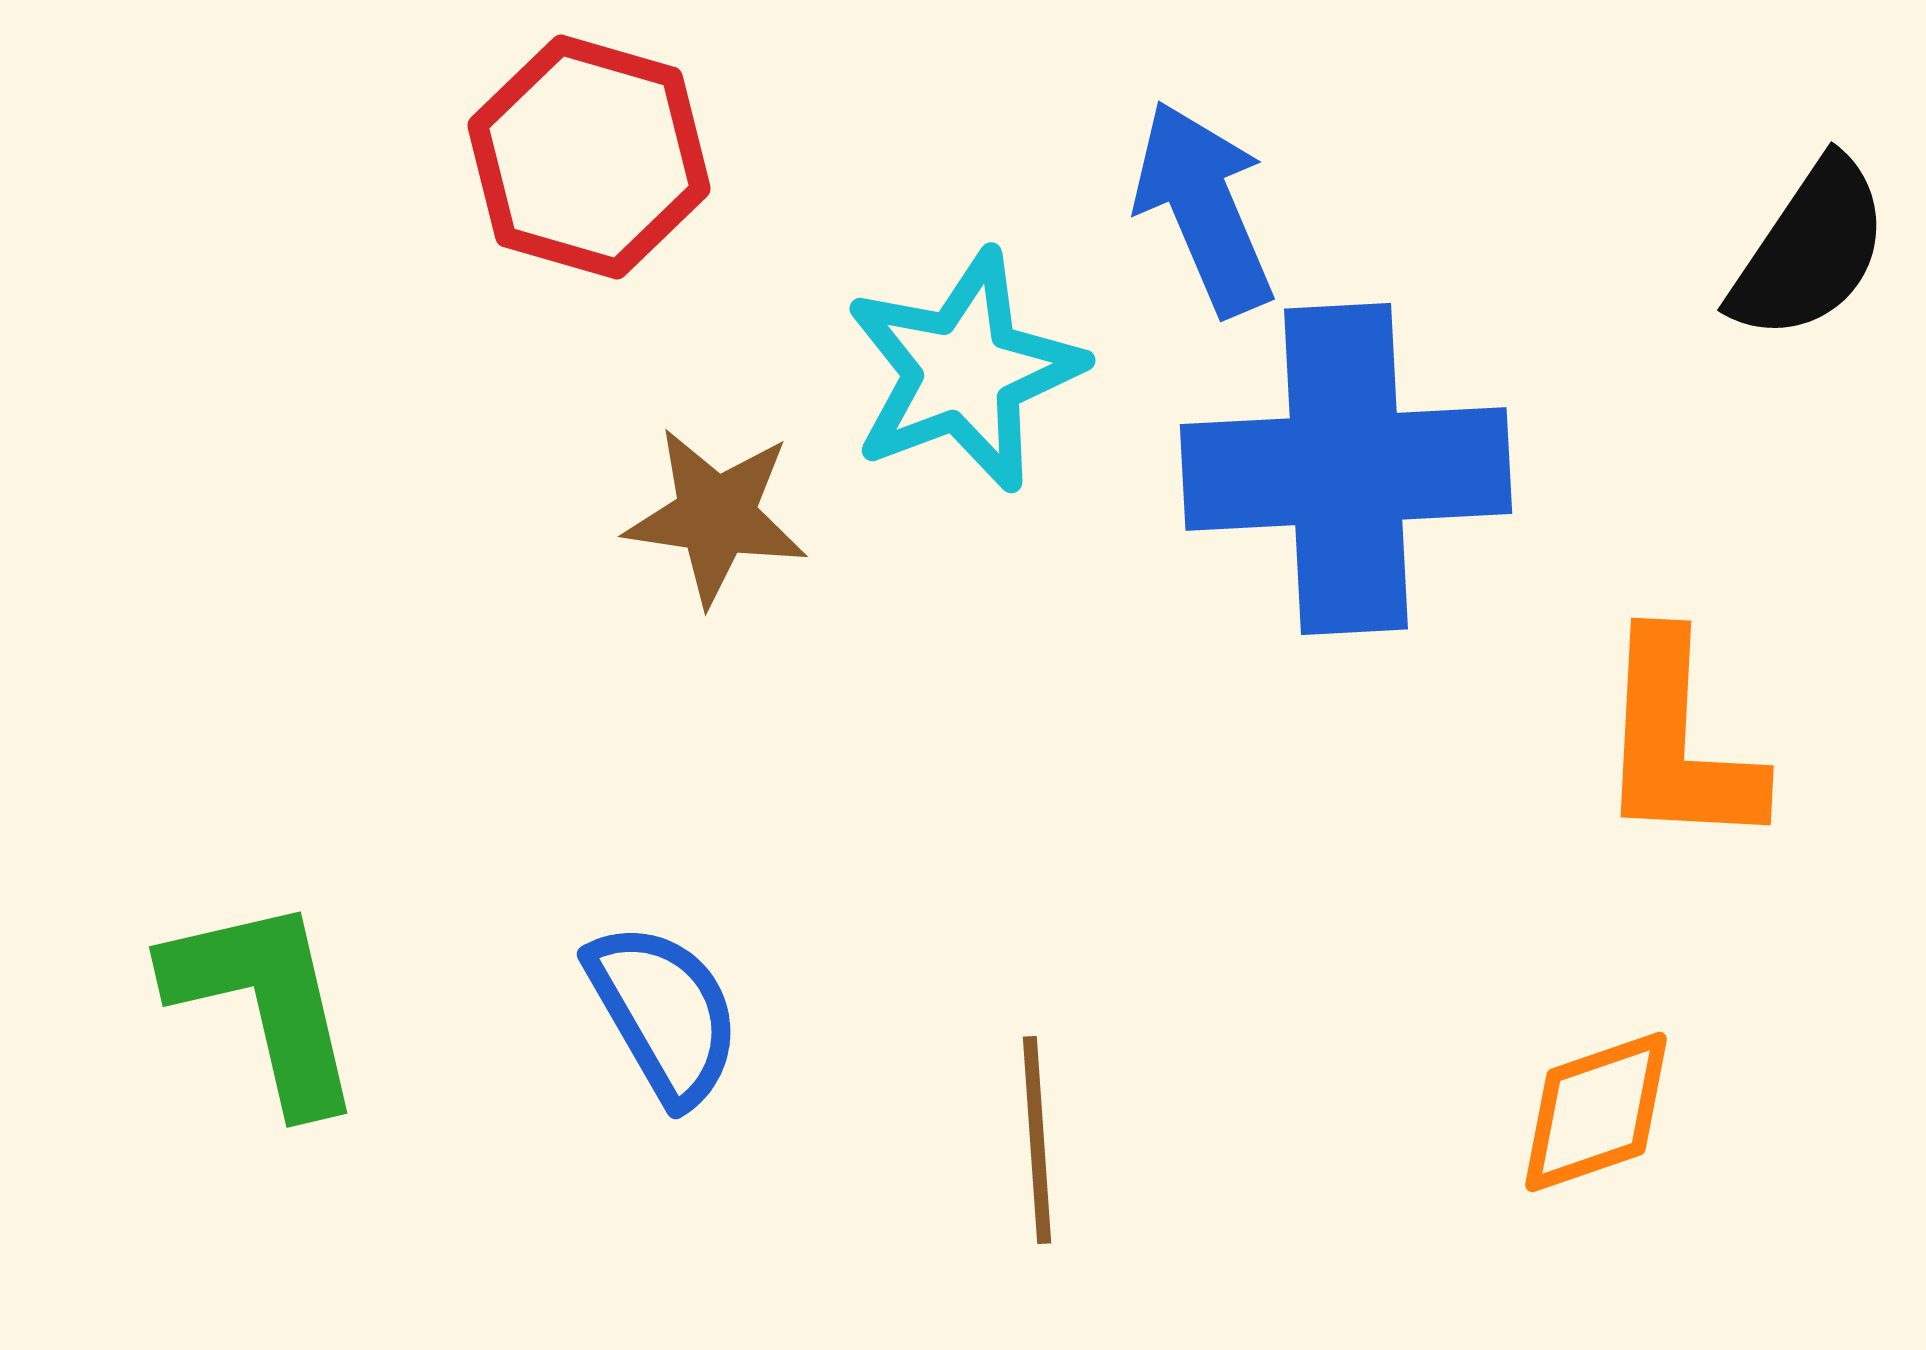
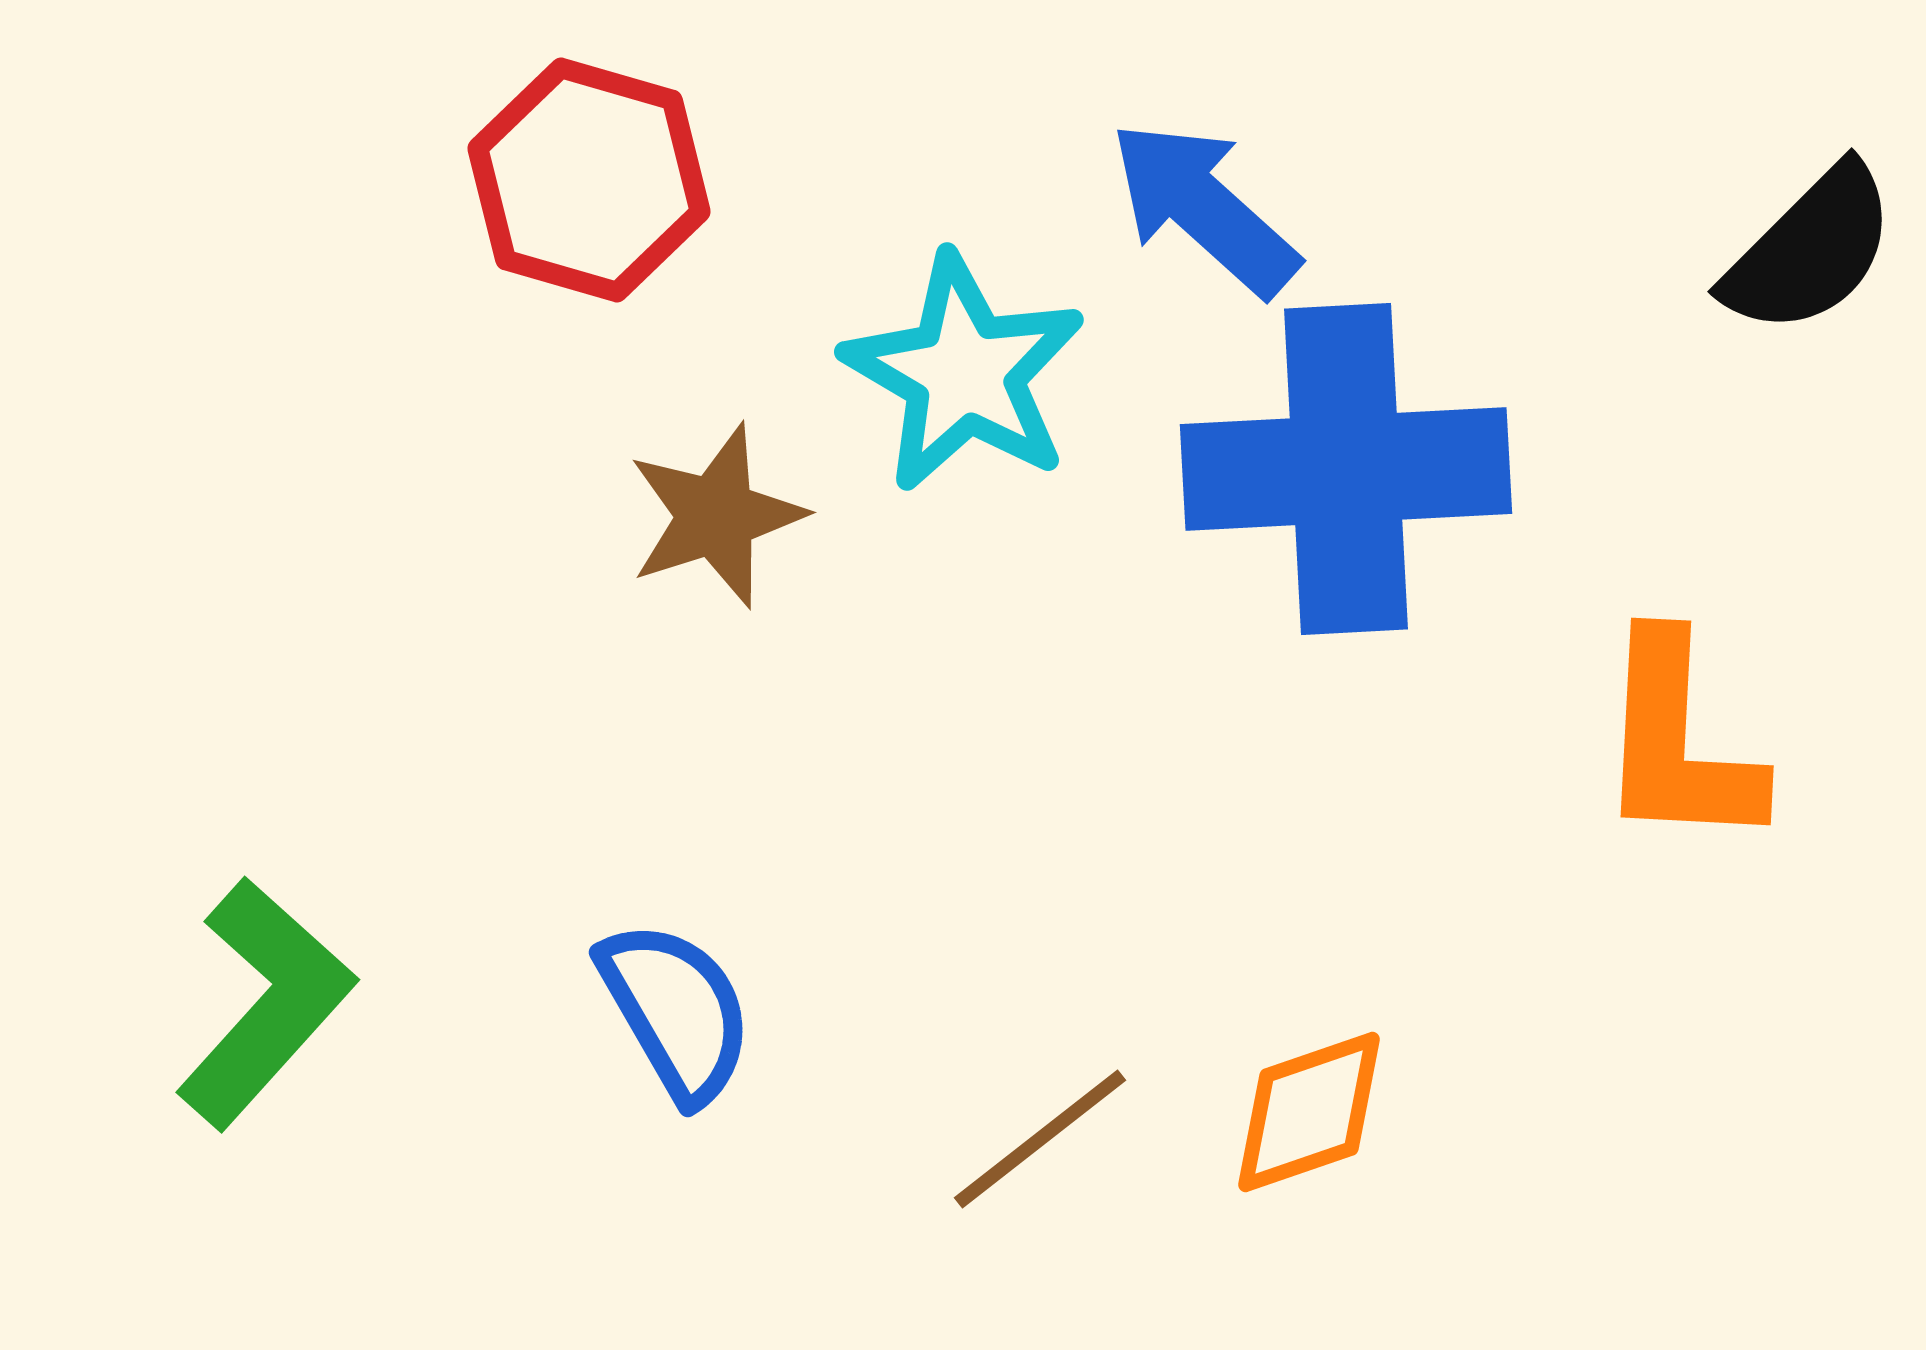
red hexagon: moved 23 px down
blue arrow: rotated 25 degrees counterclockwise
black semicircle: rotated 11 degrees clockwise
cyan star: moved 2 px down; rotated 21 degrees counterclockwise
brown star: rotated 26 degrees counterclockwise
green L-shape: rotated 55 degrees clockwise
blue semicircle: moved 12 px right, 2 px up
orange diamond: moved 287 px left
brown line: moved 3 px right, 1 px up; rotated 56 degrees clockwise
